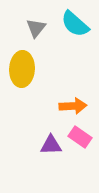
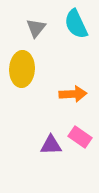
cyan semicircle: moved 1 px right; rotated 24 degrees clockwise
orange arrow: moved 12 px up
